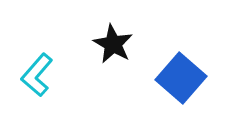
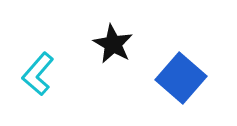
cyan L-shape: moved 1 px right, 1 px up
